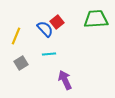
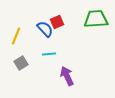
red square: rotated 16 degrees clockwise
purple arrow: moved 2 px right, 4 px up
